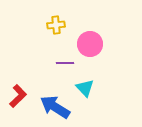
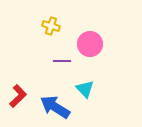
yellow cross: moved 5 px left, 1 px down; rotated 24 degrees clockwise
purple line: moved 3 px left, 2 px up
cyan triangle: moved 1 px down
